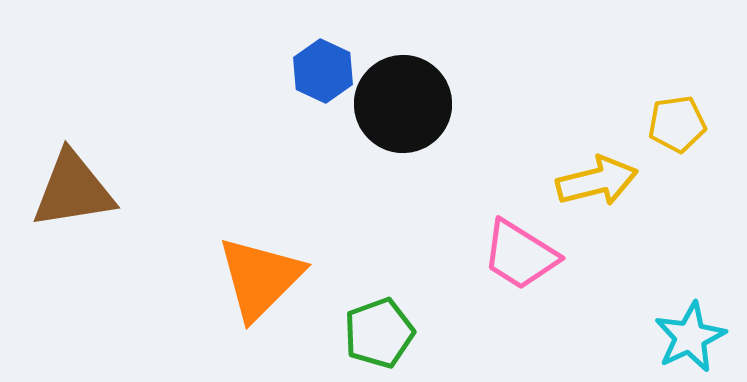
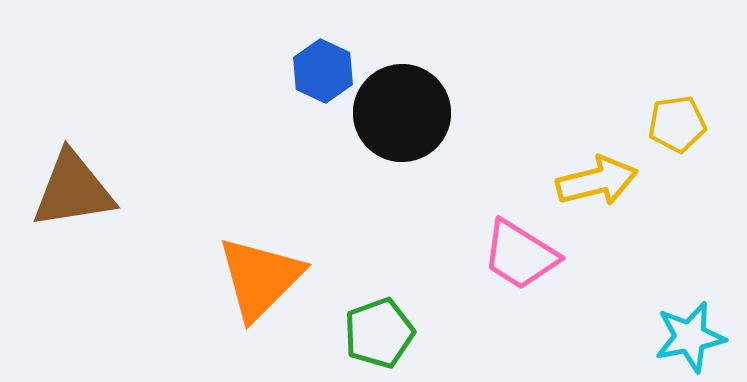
black circle: moved 1 px left, 9 px down
cyan star: rotated 14 degrees clockwise
